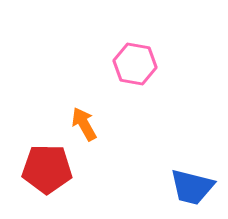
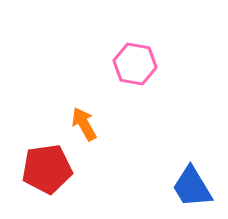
red pentagon: rotated 9 degrees counterclockwise
blue trapezoid: rotated 45 degrees clockwise
